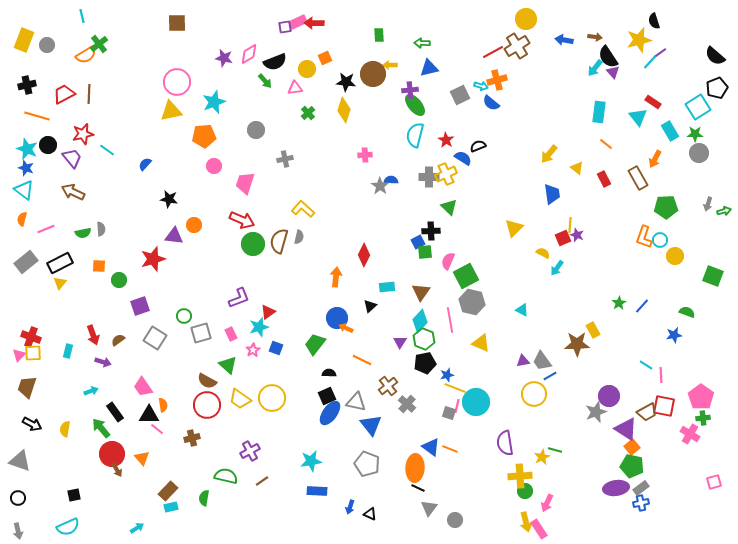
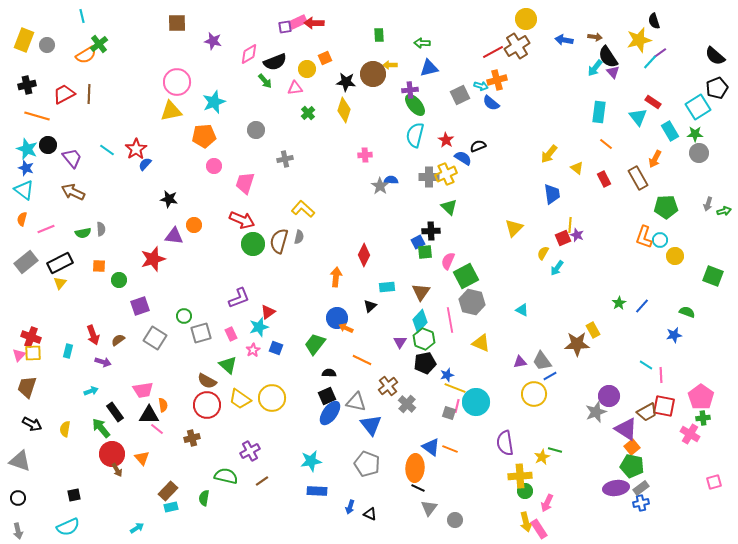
purple star at (224, 58): moved 11 px left, 17 px up
red star at (83, 134): moved 53 px right, 15 px down; rotated 20 degrees counterclockwise
yellow semicircle at (543, 253): rotated 88 degrees counterclockwise
purple triangle at (523, 361): moved 3 px left, 1 px down
pink trapezoid at (143, 387): moved 3 px down; rotated 65 degrees counterclockwise
